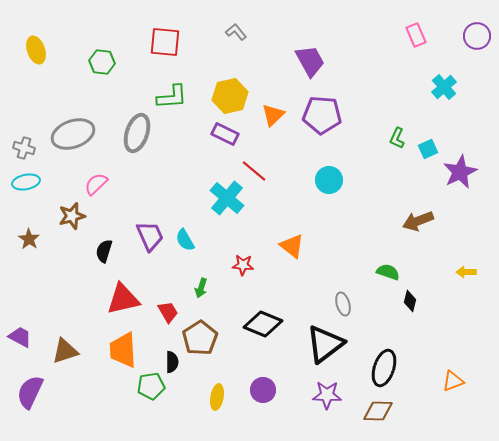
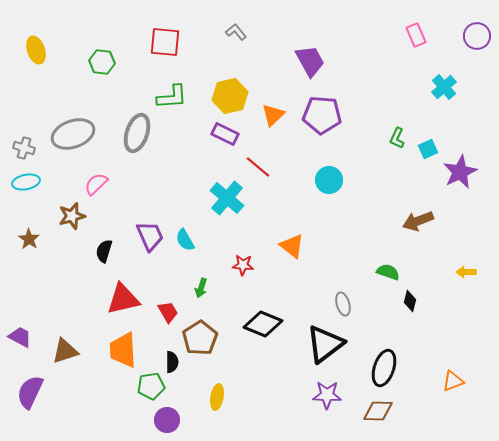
red line at (254, 171): moved 4 px right, 4 px up
purple circle at (263, 390): moved 96 px left, 30 px down
